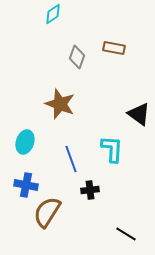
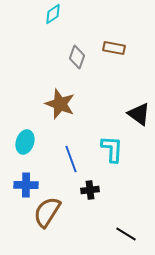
blue cross: rotated 10 degrees counterclockwise
